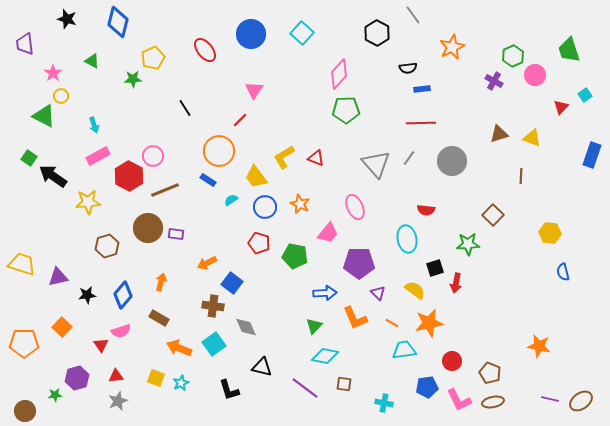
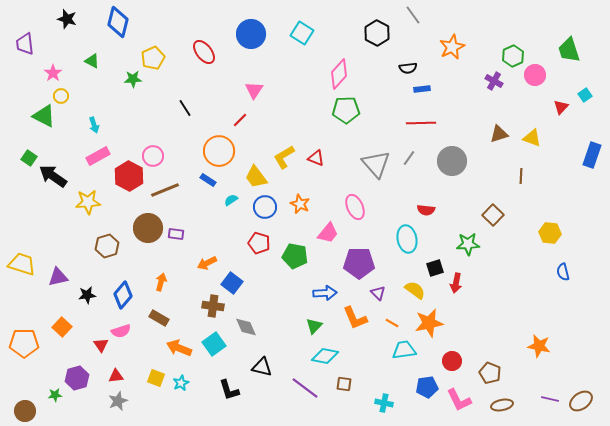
cyan square at (302, 33): rotated 10 degrees counterclockwise
red ellipse at (205, 50): moved 1 px left, 2 px down
brown ellipse at (493, 402): moved 9 px right, 3 px down
